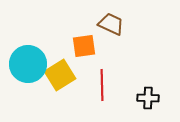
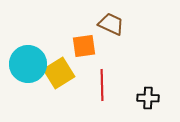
yellow square: moved 1 px left, 2 px up
